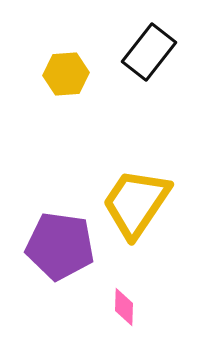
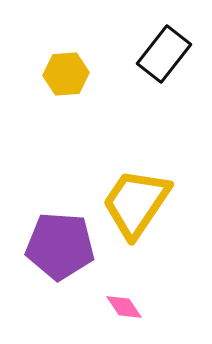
black rectangle: moved 15 px right, 2 px down
purple pentagon: rotated 4 degrees counterclockwise
pink diamond: rotated 36 degrees counterclockwise
